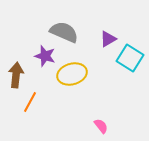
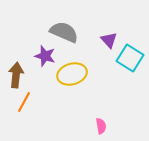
purple triangle: moved 1 px right, 1 px down; rotated 42 degrees counterclockwise
orange line: moved 6 px left
pink semicircle: rotated 28 degrees clockwise
